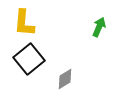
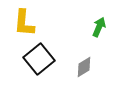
black square: moved 10 px right
gray diamond: moved 19 px right, 12 px up
